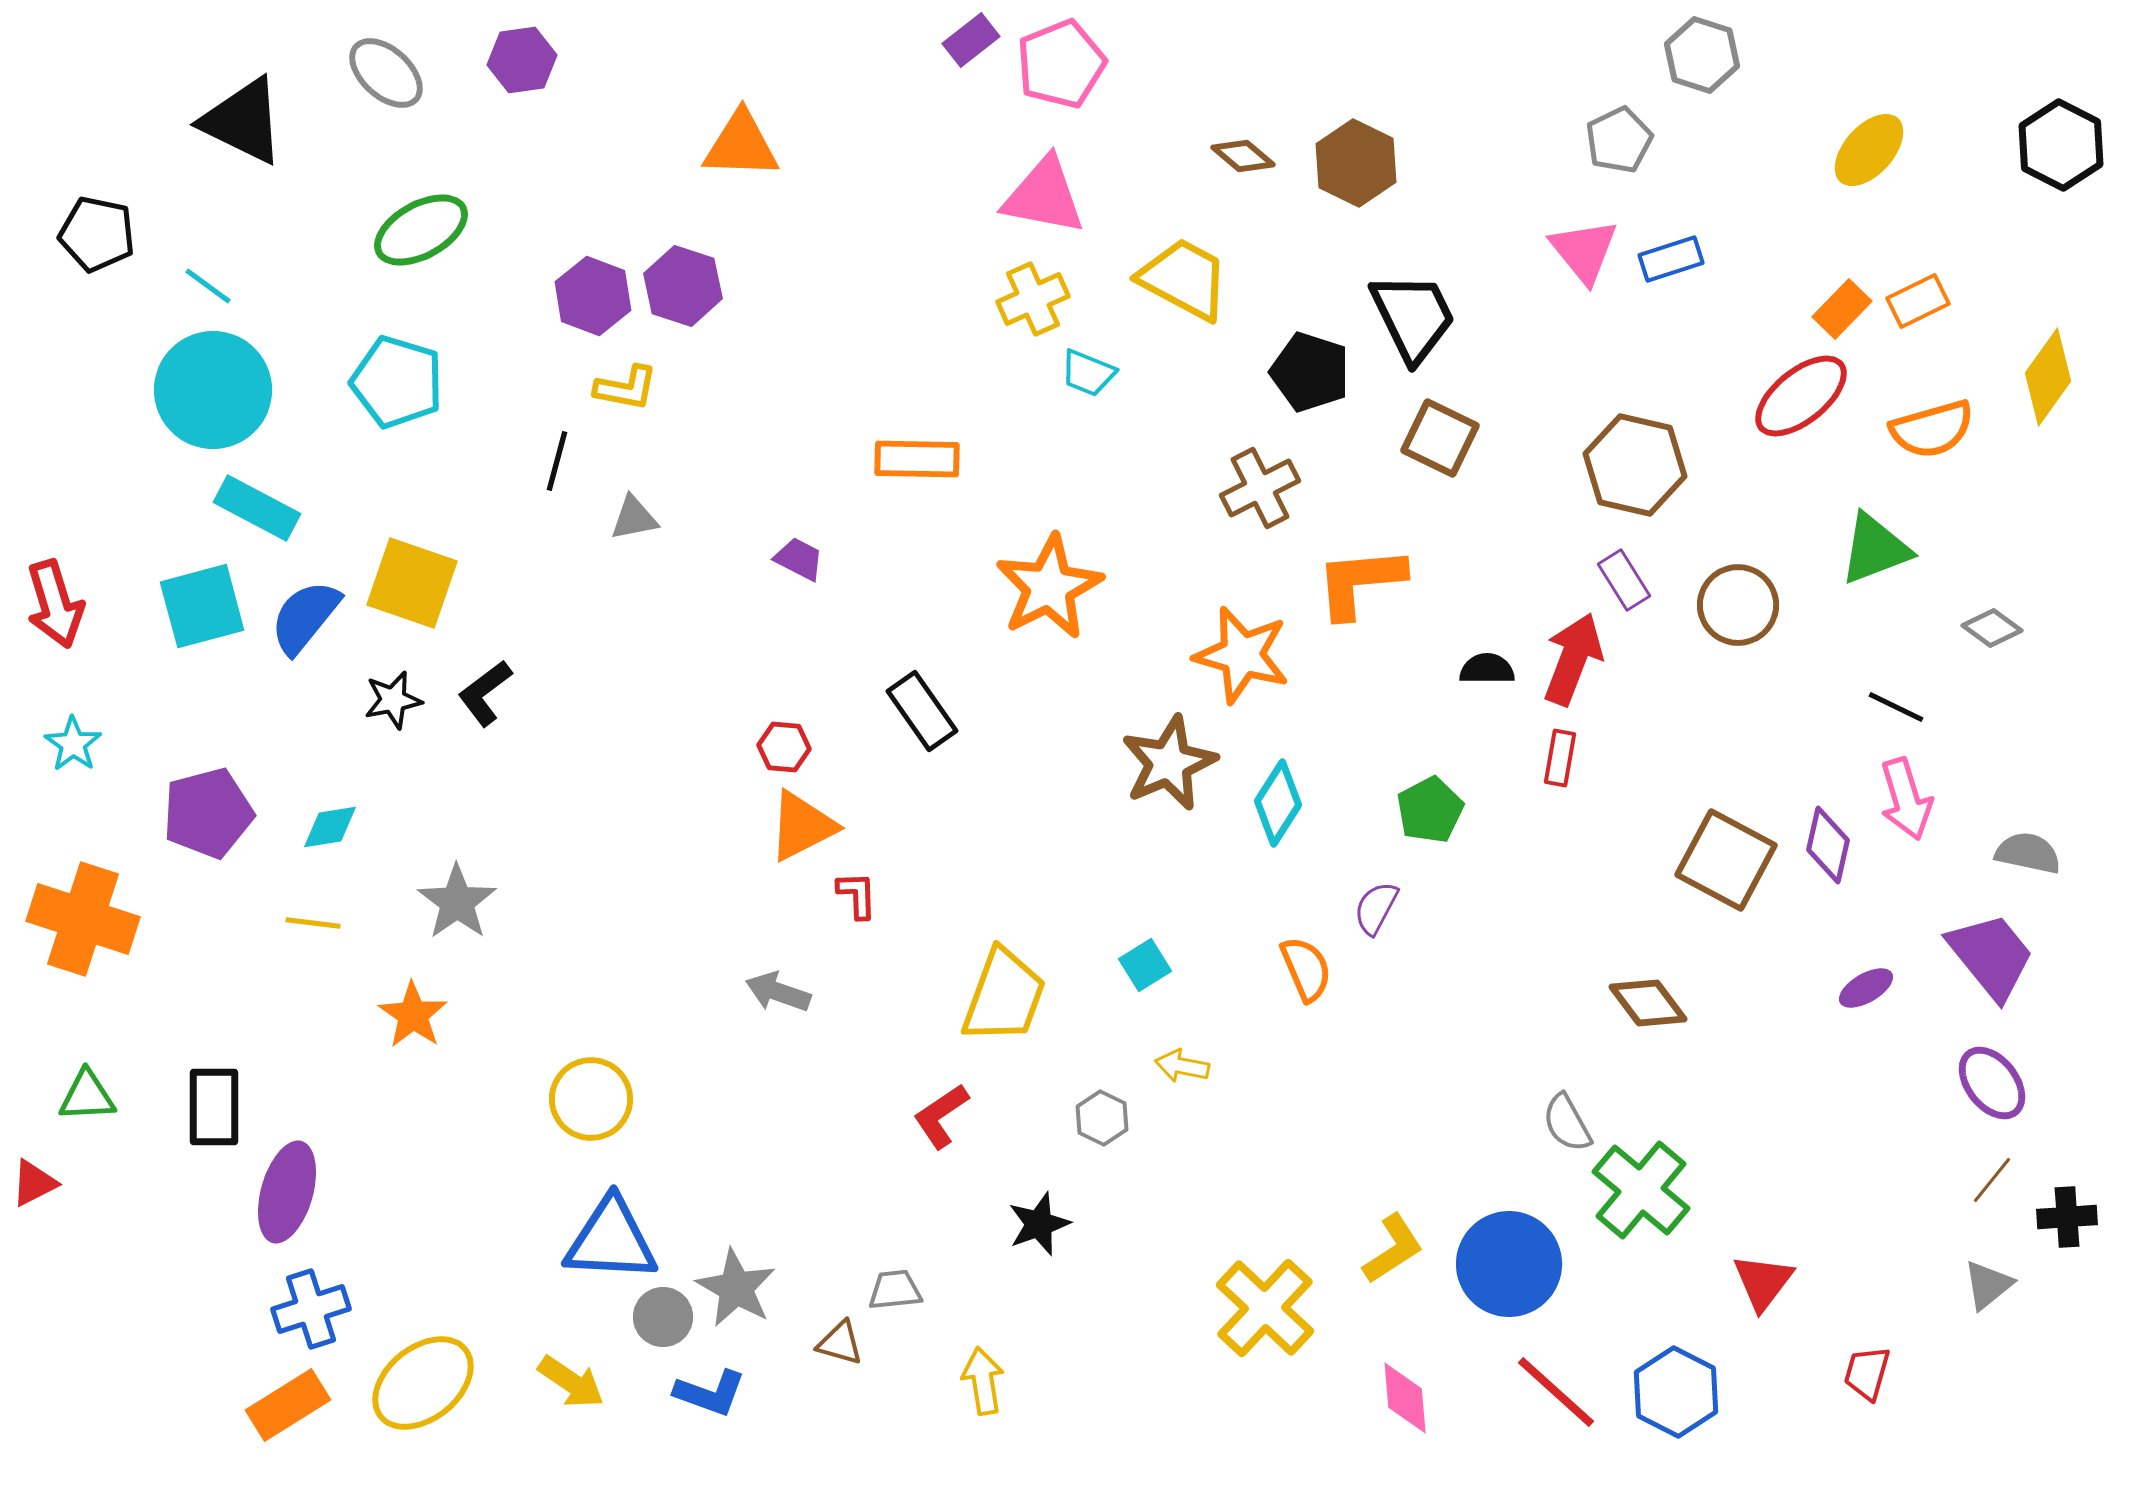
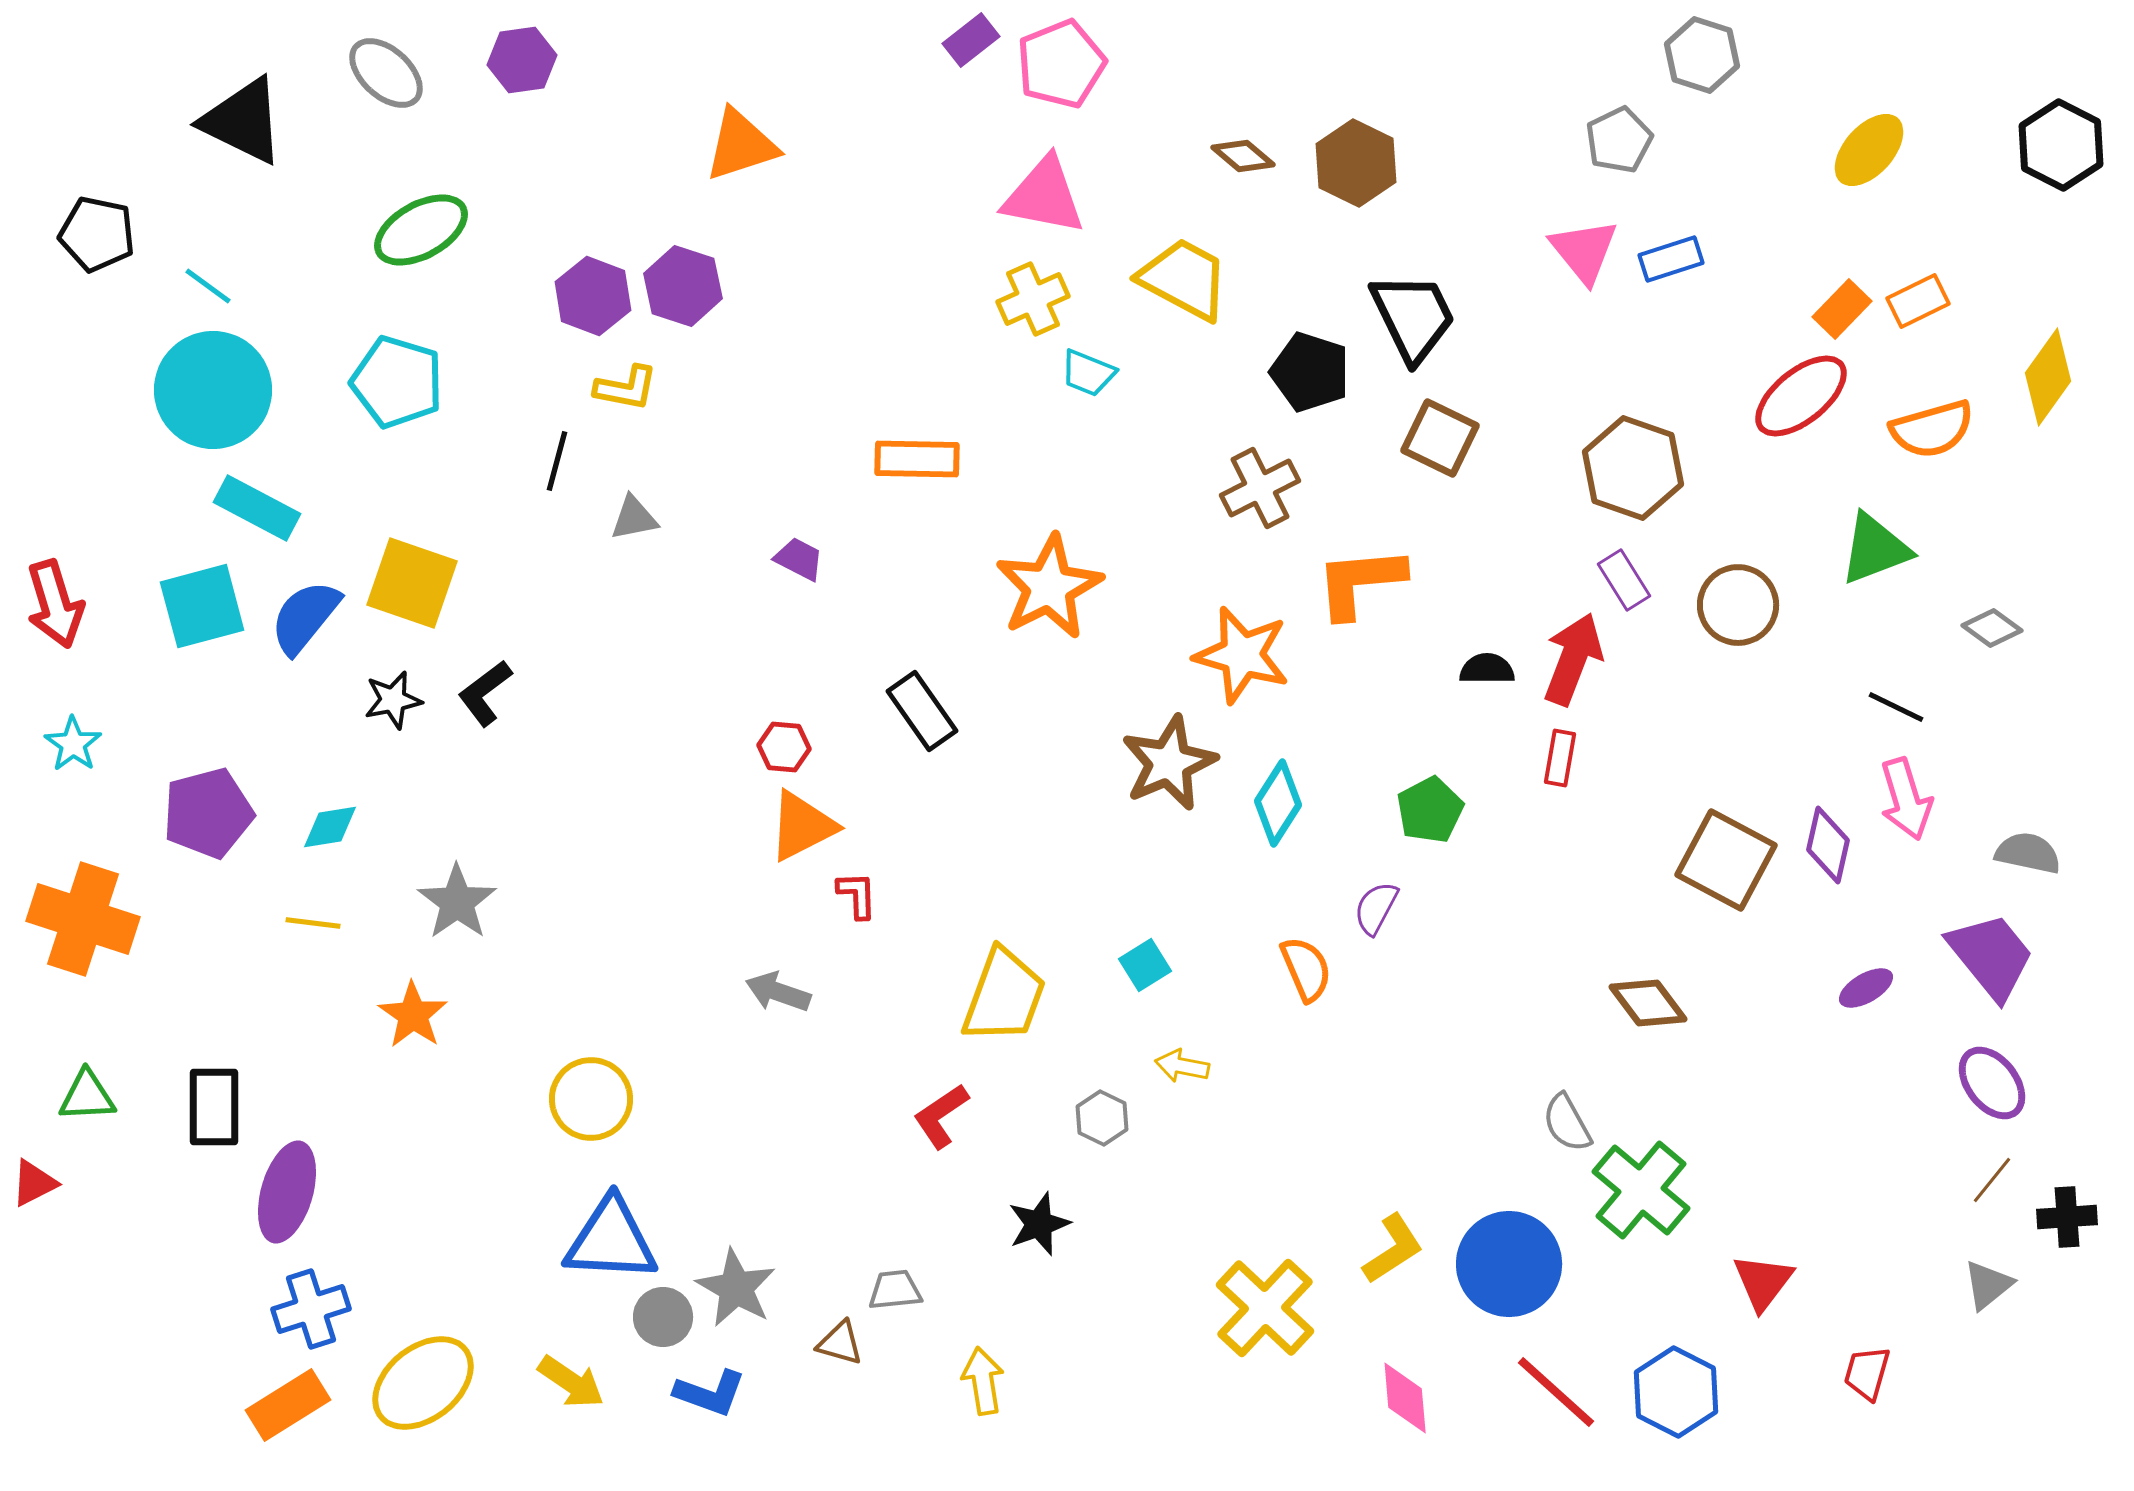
orange triangle at (741, 145): rotated 20 degrees counterclockwise
brown hexagon at (1635, 465): moved 2 px left, 3 px down; rotated 6 degrees clockwise
